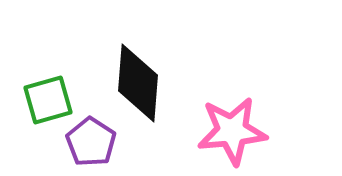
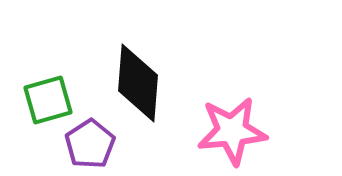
purple pentagon: moved 1 px left, 2 px down; rotated 6 degrees clockwise
